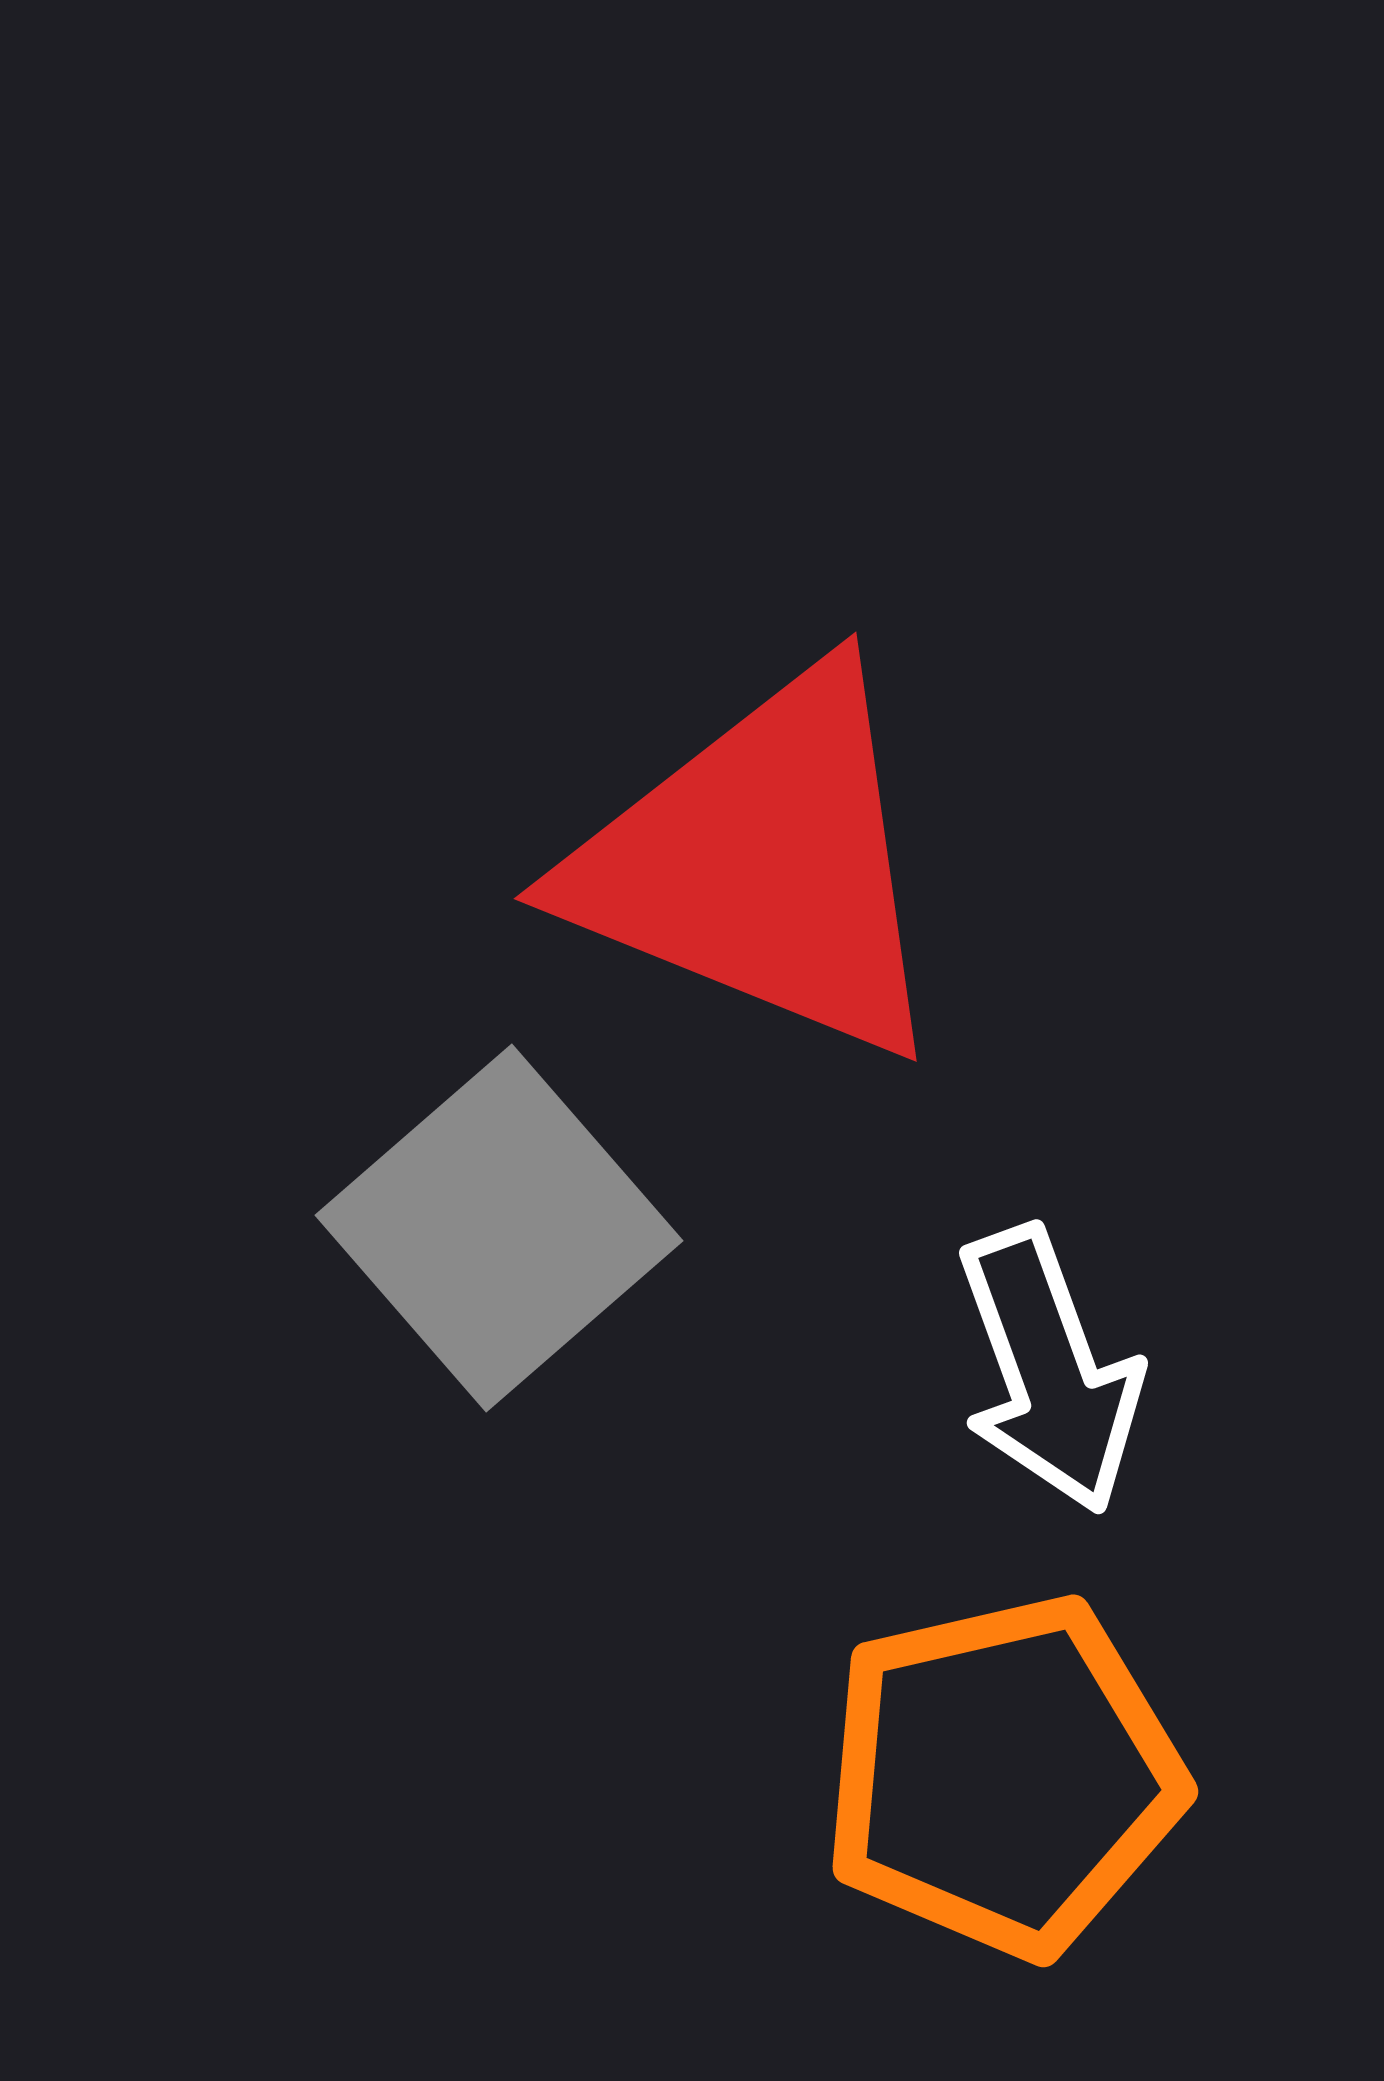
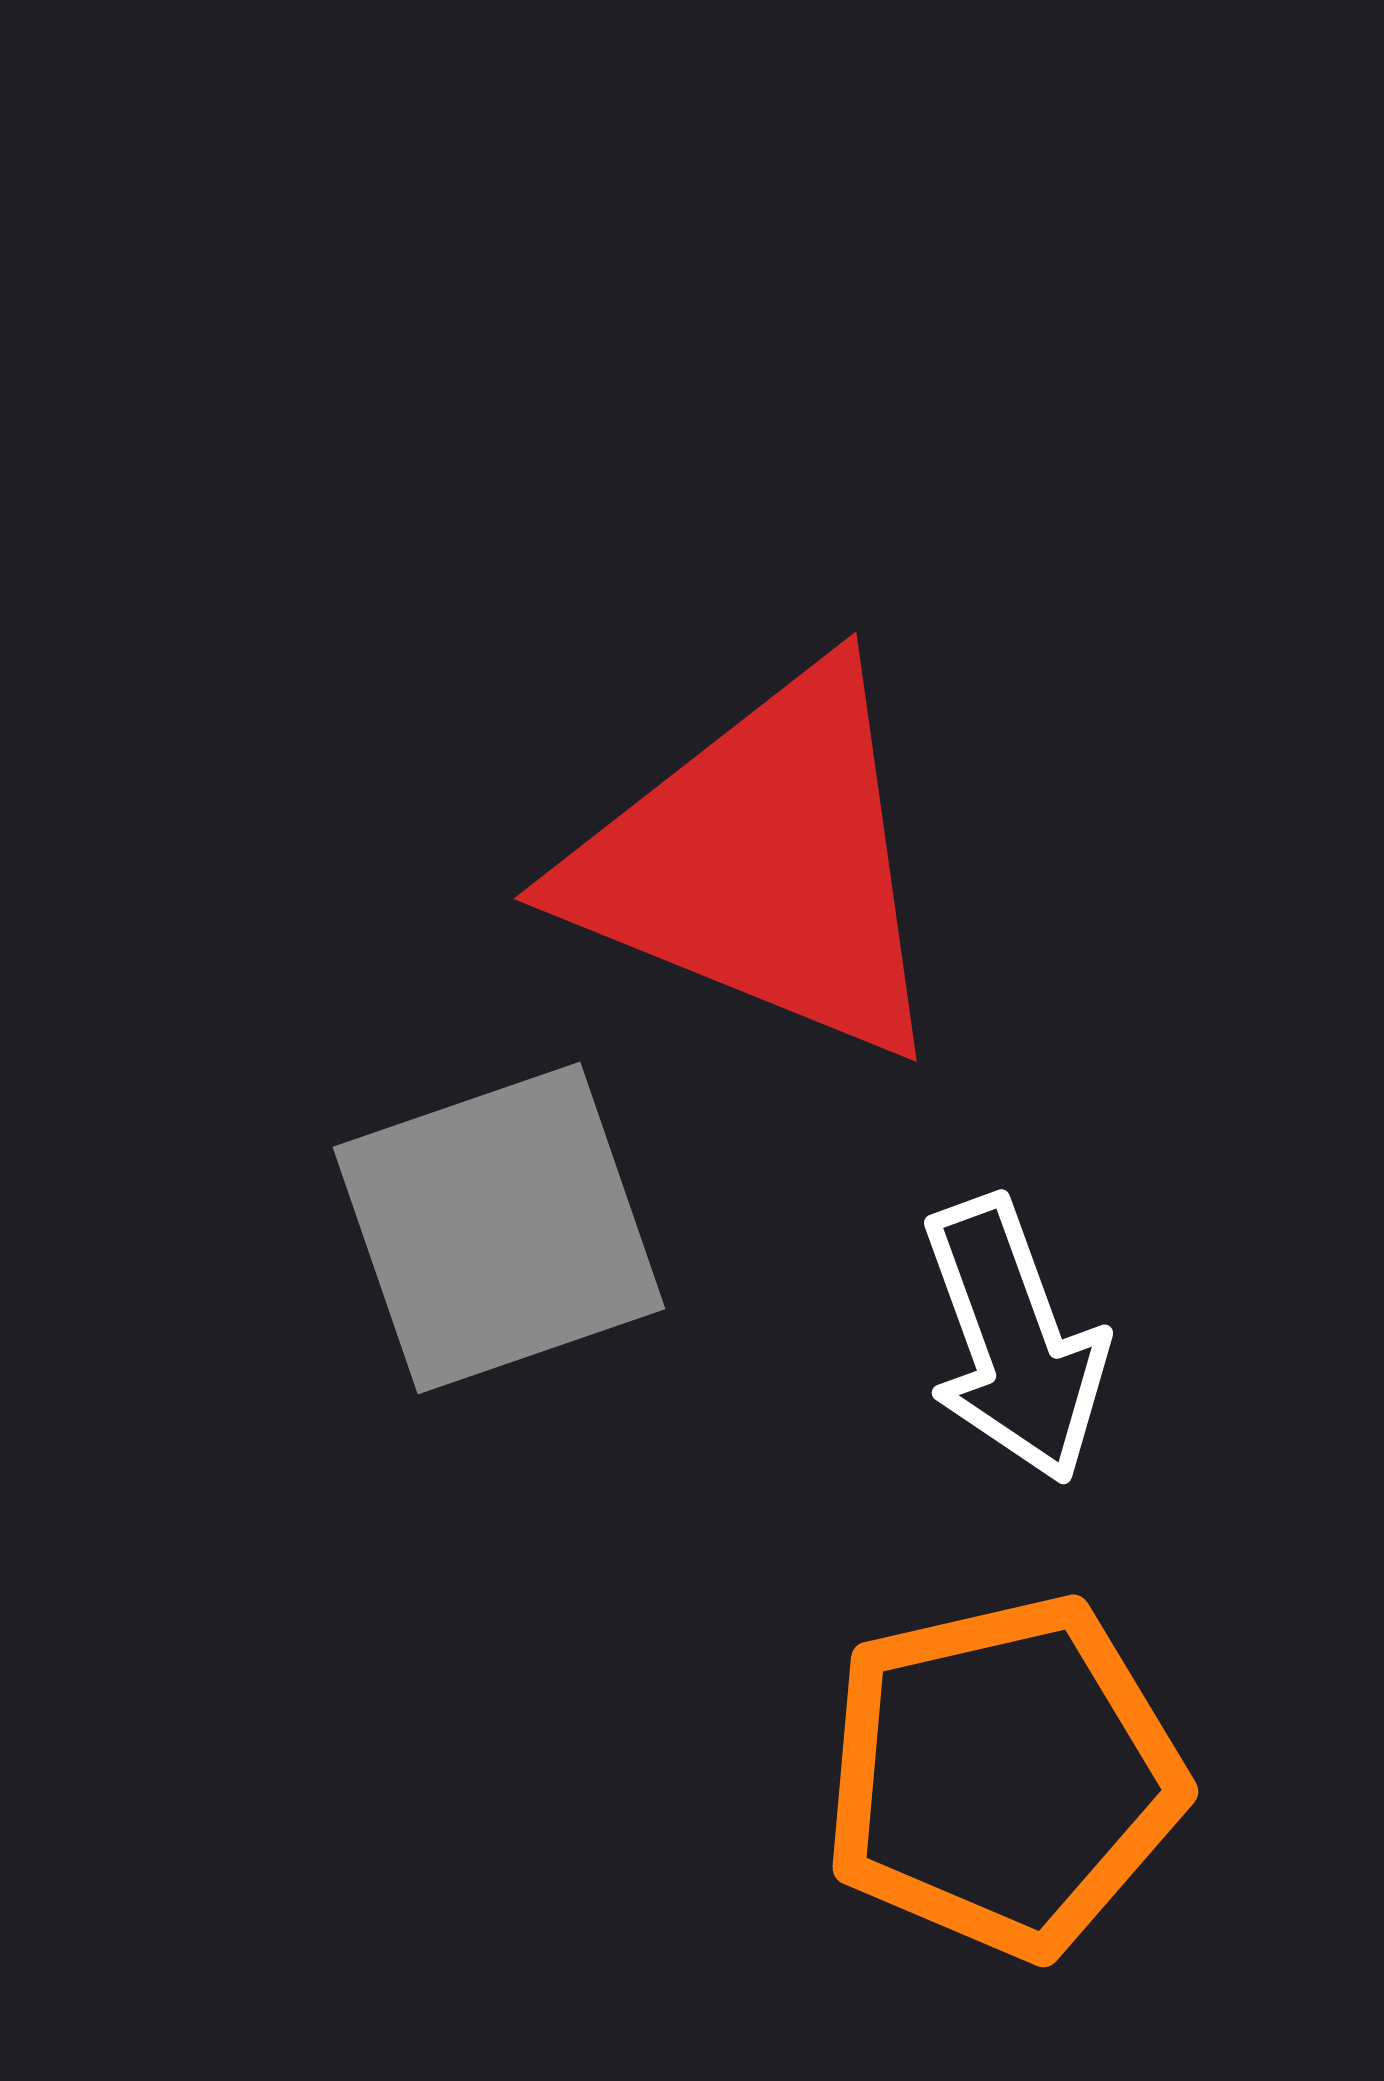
gray square: rotated 22 degrees clockwise
white arrow: moved 35 px left, 30 px up
